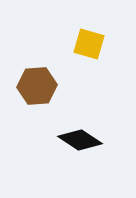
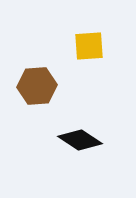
yellow square: moved 2 px down; rotated 20 degrees counterclockwise
